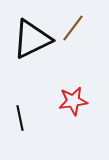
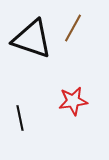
brown line: rotated 8 degrees counterclockwise
black triangle: rotated 45 degrees clockwise
